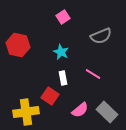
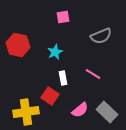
pink square: rotated 24 degrees clockwise
cyan star: moved 6 px left; rotated 21 degrees clockwise
